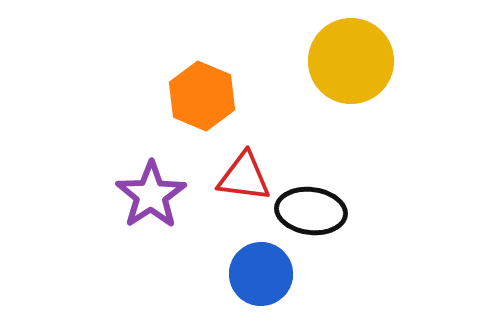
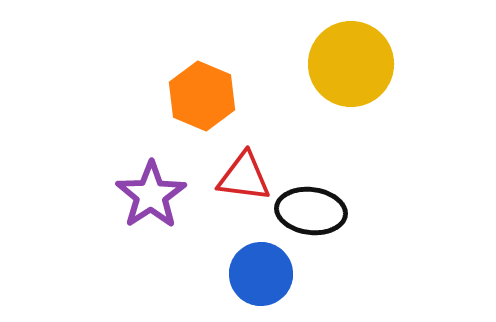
yellow circle: moved 3 px down
